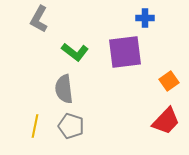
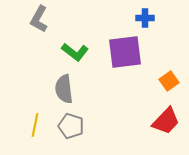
yellow line: moved 1 px up
